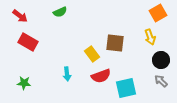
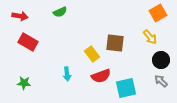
red arrow: rotated 28 degrees counterclockwise
yellow arrow: rotated 21 degrees counterclockwise
